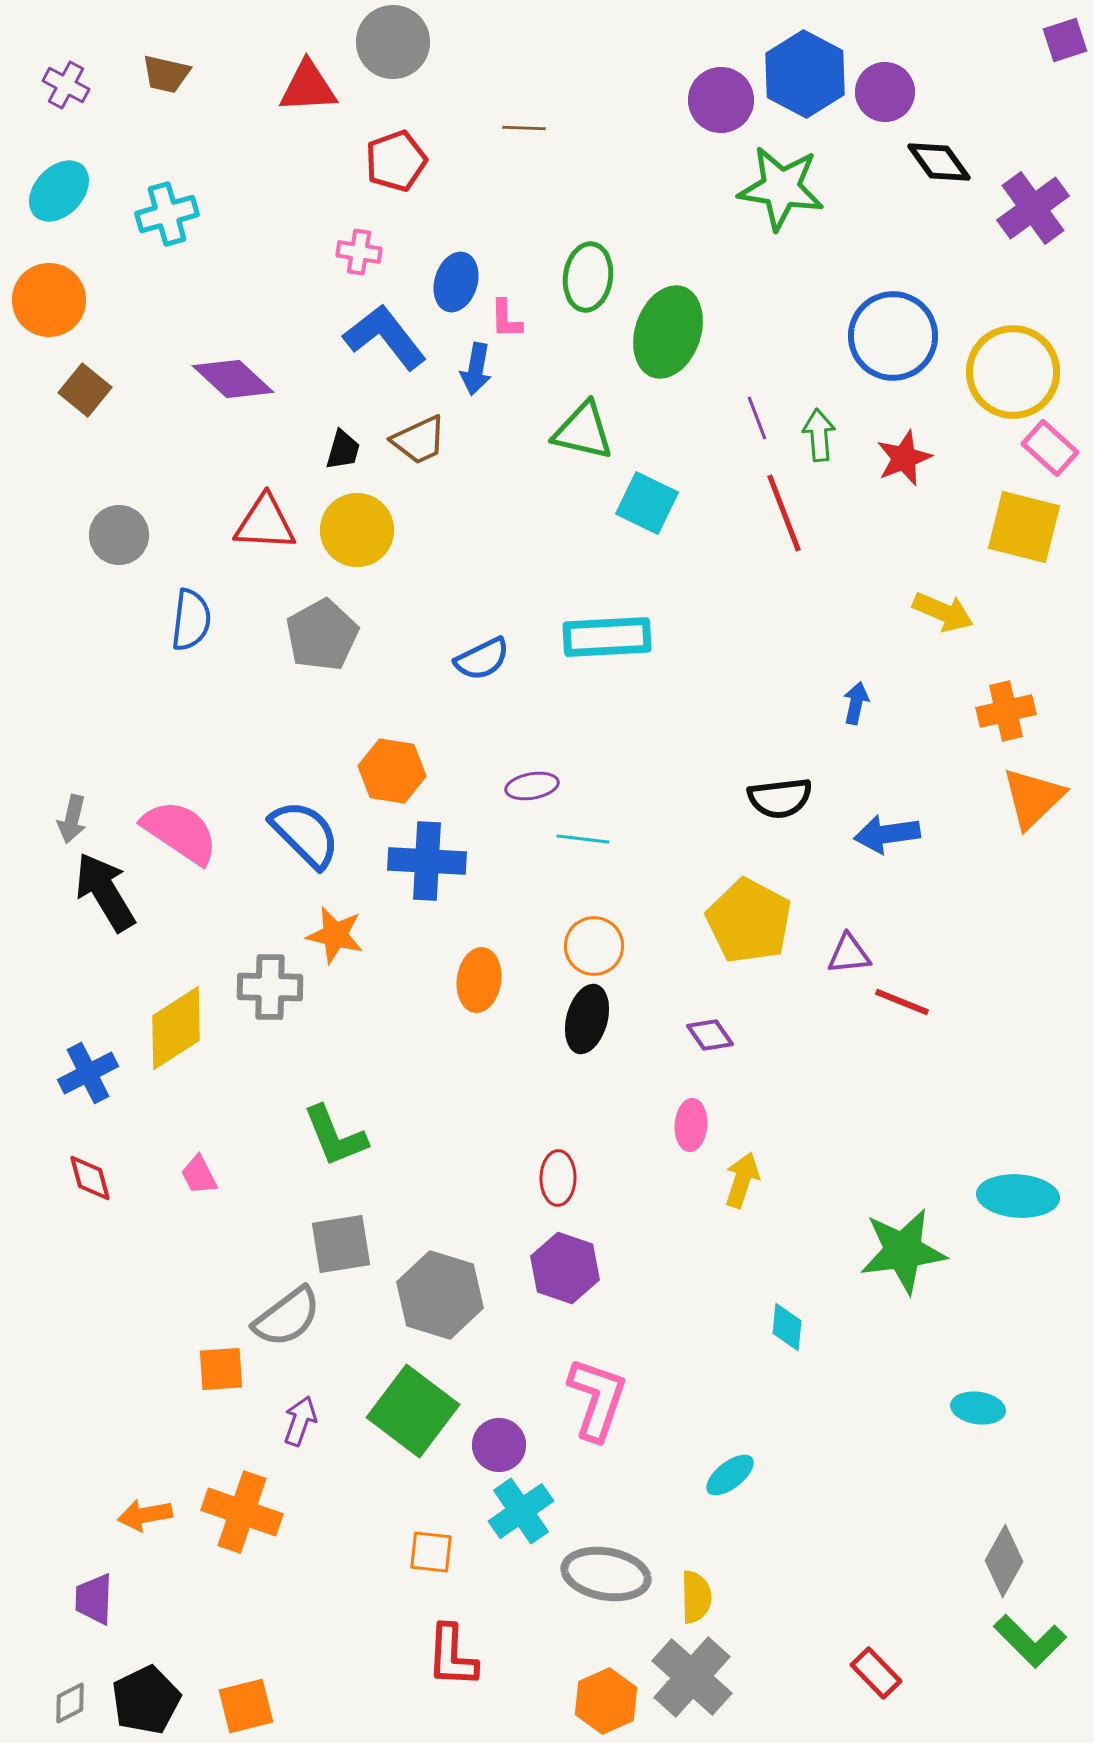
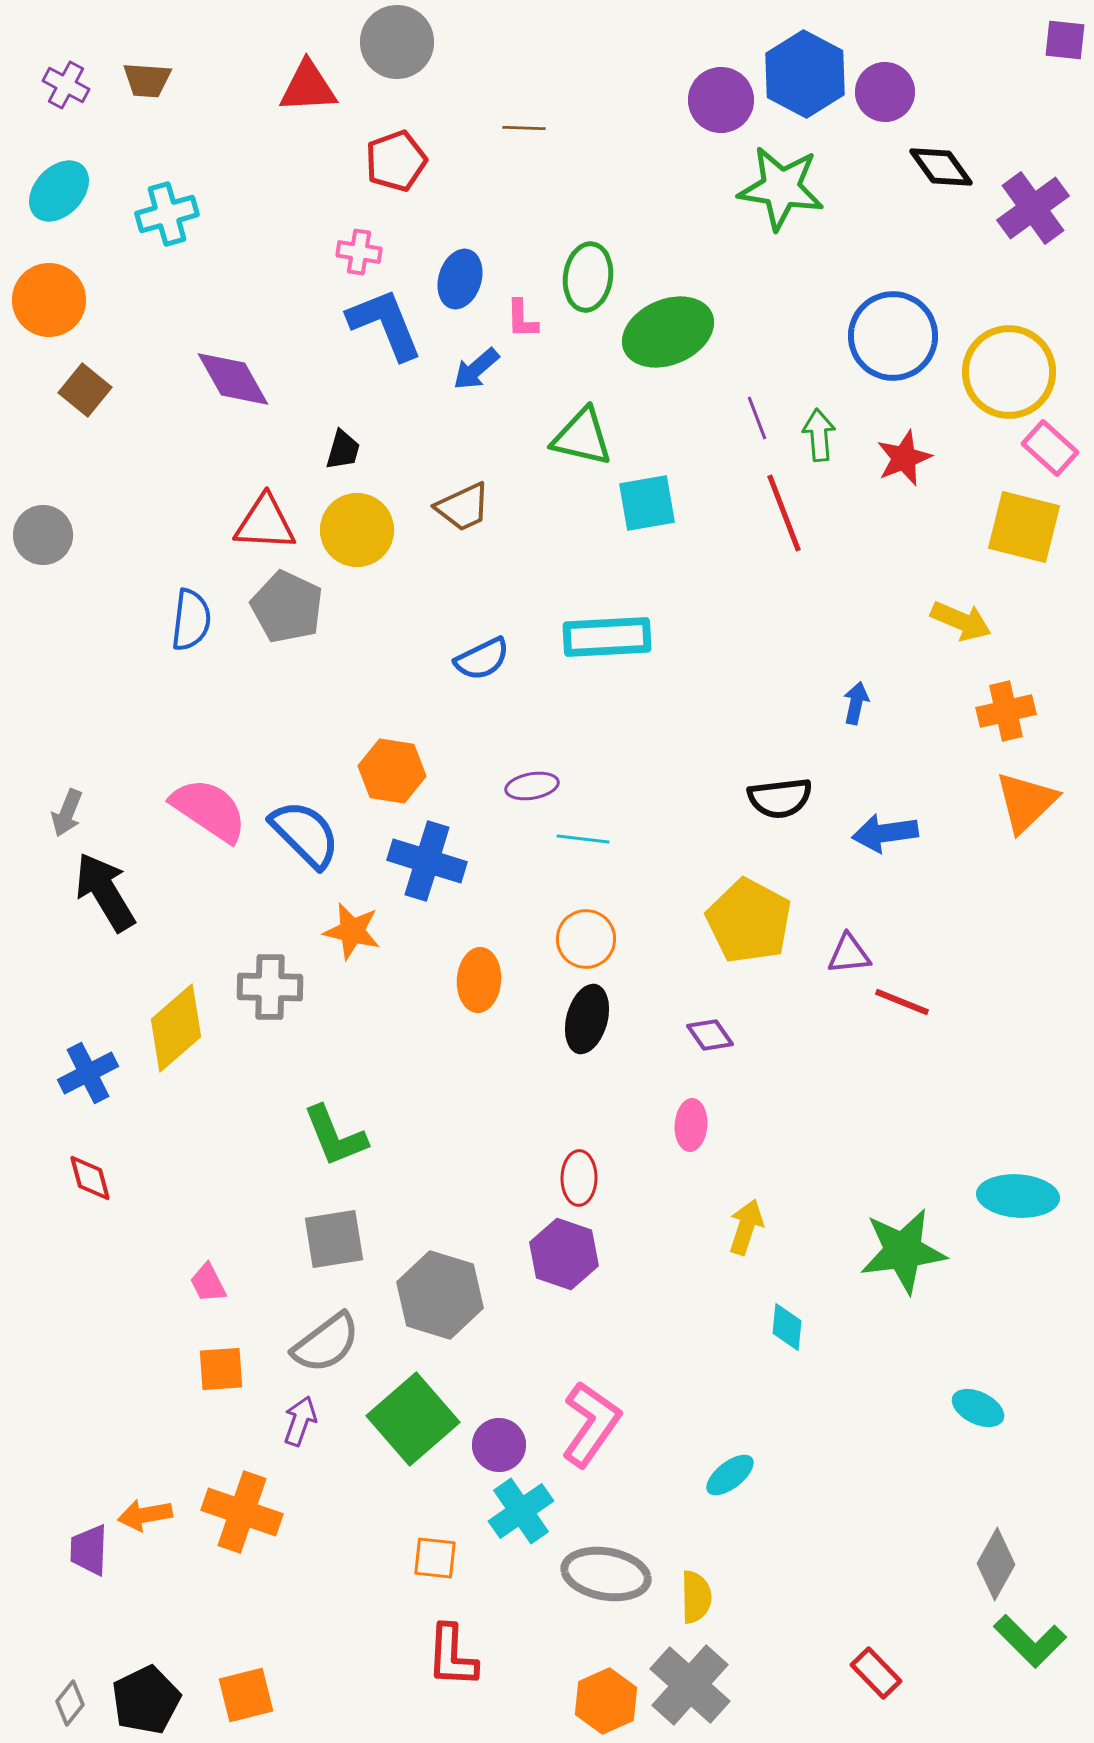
purple square at (1065, 40): rotated 24 degrees clockwise
gray circle at (393, 42): moved 4 px right
brown trapezoid at (166, 74): moved 19 px left, 6 px down; rotated 9 degrees counterclockwise
black diamond at (939, 162): moved 2 px right, 5 px down
blue ellipse at (456, 282): moved 4 px right, 3 px up
pink L-shape at (506, 319): moved 16 px right
green ellipse at (668, 332): rotated 48 degrees clockwise
blue L-shape at (385, 337): moved 13 px up; rotated 16 degrees clockwise
blue arrow at (476, 369): rotated 39 degrees clockwise
yellow circle at (1013, 372): moved 4 px left
purple diamond at (233, 379): rotated 18 degrees clockwise
green triangle at (583, 431): moved 1 px left, 6 px down
brown trapezoid at (419, 440): moved 44 px right, 67 px down
cyan square at (647, 503): rotated 36 degrees counterclockwise
gray circle at (119, 535): moved 76 px left
yellow arrow at (943, 612): moved 18 px right, 9 px down
gray pentagon at (322, 635): moved 35 px left, 28 px up; rotated 18 degrees counterclockwise
orange triangle at (1033, 798): moved 7 px left, 4 px down
gray arrow at (72, 819): moved 5 px left, 6 px up; rotated 9 degrees clockwise
pink semicircle at (180, 832): moved 29 px right, 22 px up
blue arrow at (887, 834): moved 2 px left, 1 px up
blue cross at (427, 861): rotated 14 degrees clockwise
orange star at (335, 935): moved 17 px right, 4 px up
orange circle at (594, 946): moved 8 px left, 7 px up
orange ellipse at (479, 980): rotated 4 degrees counterclockwise
yellow diamond at (176, 1028): rotated 8 degrees counterclockwise
pink trapezoid at (199, 1175): moved 9 px right, 108 px down
red ellipse at (558, 1178): moved 21 px right
yellow arrow at (742, 1180): moved 4 px right, 47 px down
gray square at (341, 1244): moved 7 px left, 5 px up
purple hexagon at (565, 1268): moved 1 px left, 14 px up
gray semicircle at (287, 1317): moved 39 px right, 26 px down
pink L-shape at (597, 1399): moved 6 px left, 25 px down; rotated 16 degrees clockwise
cyan ellipse at (978, 1408): rotated 18 degrees clockwise
green square at (413, 1411): moved 8 px down; rotated 12 degrees clockwise
orange square at (431, 1552): moved 4 px right, 6 px down
gray diamond at (1004, 1561): moved 8 px left, 3 px down
purple trapezoid at (94, 1599): moved 5 px left, 49 px up
gray cross at (692, 1677): moved 2 px left, 8 px down
gray diamond at (70, 1703): rotated 24 degrees counterclockwise
orange square at (246, 1706): moved 11 px up
